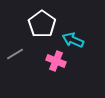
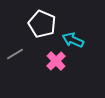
white pentagon: rotated 12 degrees counterclockwise
pink cross: rotated 24 degrees clockwise
